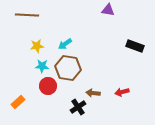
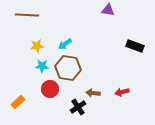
red circle: moved 2 px right, 3 px down
